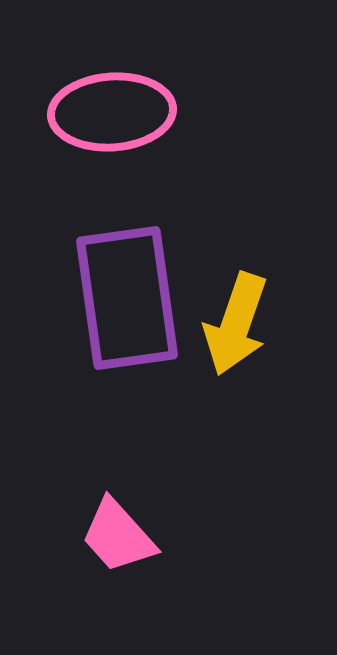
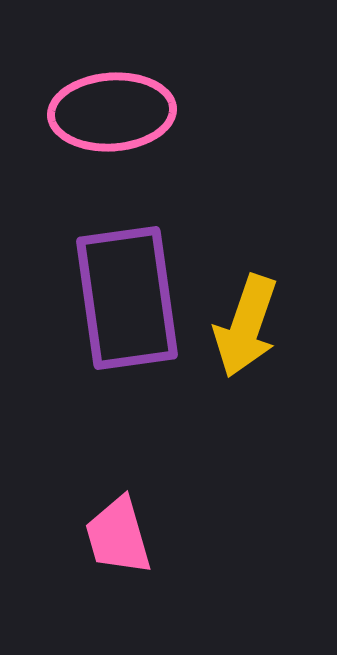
yellow arrow: moved 10 px right, 2 px down
pink trapezoid: rotated 26 degrees clockwise
